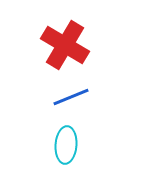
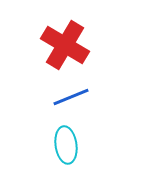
cyan ellipse: rotated 12 degrees counterclockwise
